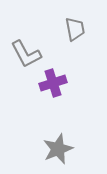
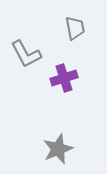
gray trapezoid: moved 1 px up
purple cross: moved 11 px right, 5 px up
